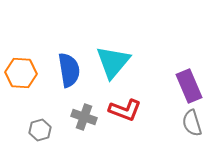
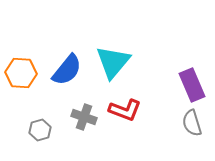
blue semicircle: moved 2 px left; rotated 48 degrees clockwise
purple rectangle: moved 3 px right, 1 px up
